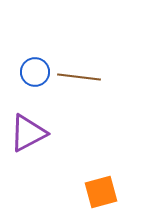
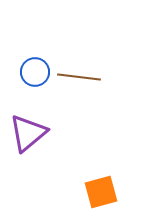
purple triangle: rotated 12 degrees counterclockwise
